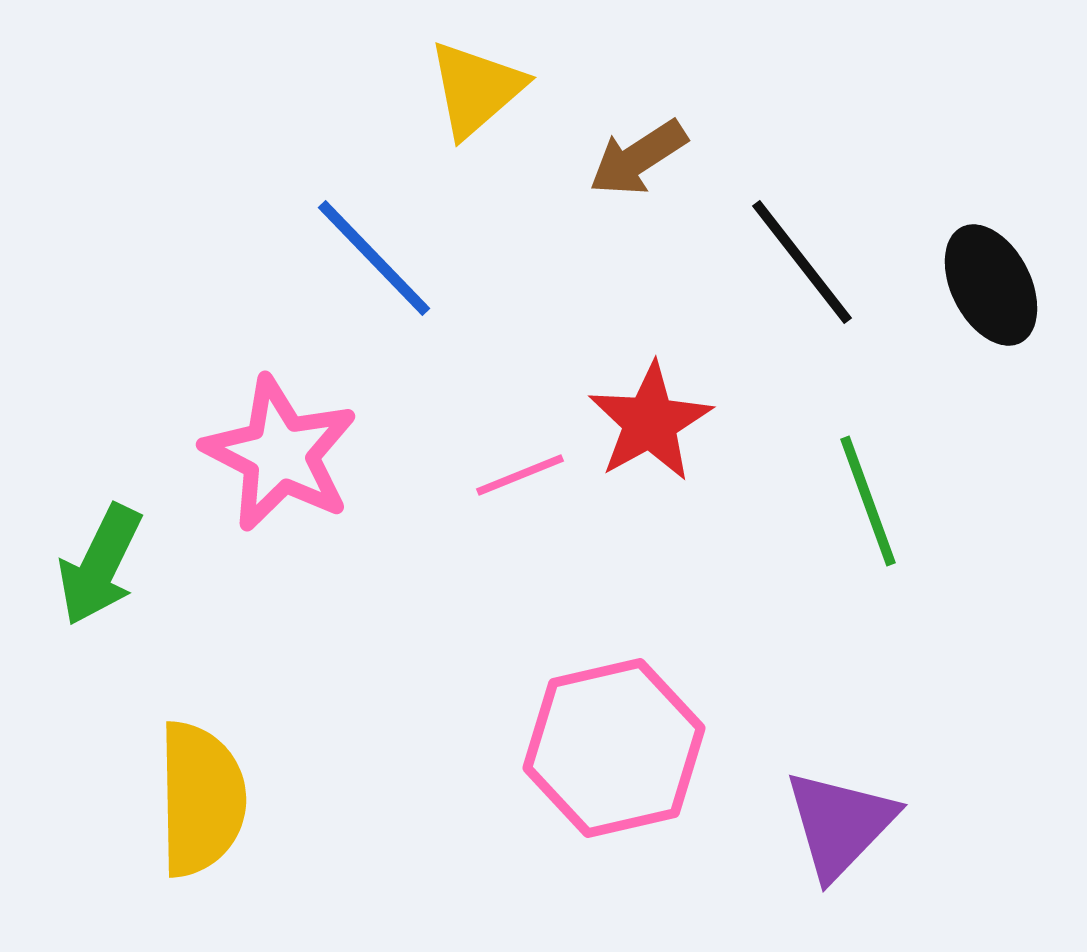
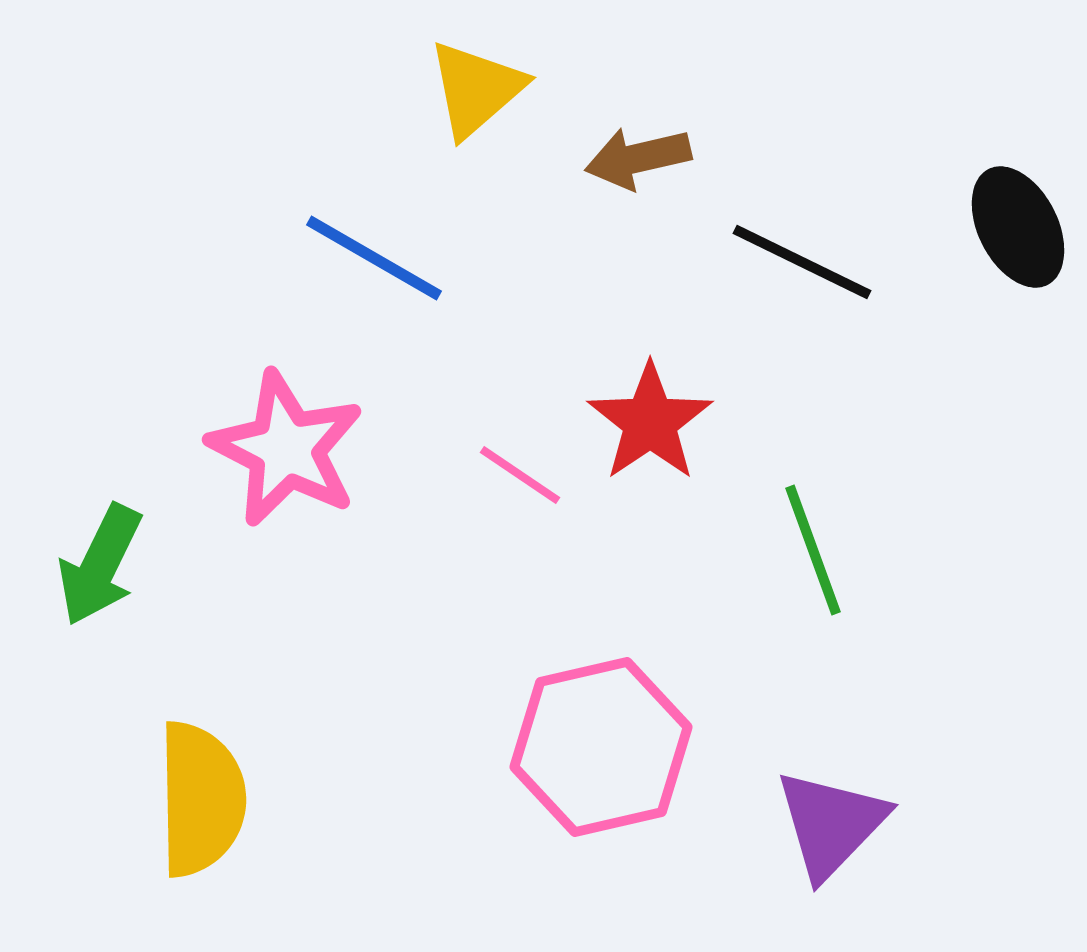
brown arrow: rotated 20 degrees clockwise
blue line: rotated 16 degrees counterclockwise
black line: rotated 26 degrees counterclockwise
black ellipse: moved 27 px right, 58 px up
red star: rotated 5 degrees counterclockwise
pink star: moved 6 px right, 5 px up
pink line: rotated 56 degrees clockwise
green line: moved 55 px left, 49 px down
pink hexagon: moved 13 px left, 1 px up
purple triangle: moved 9 px left
